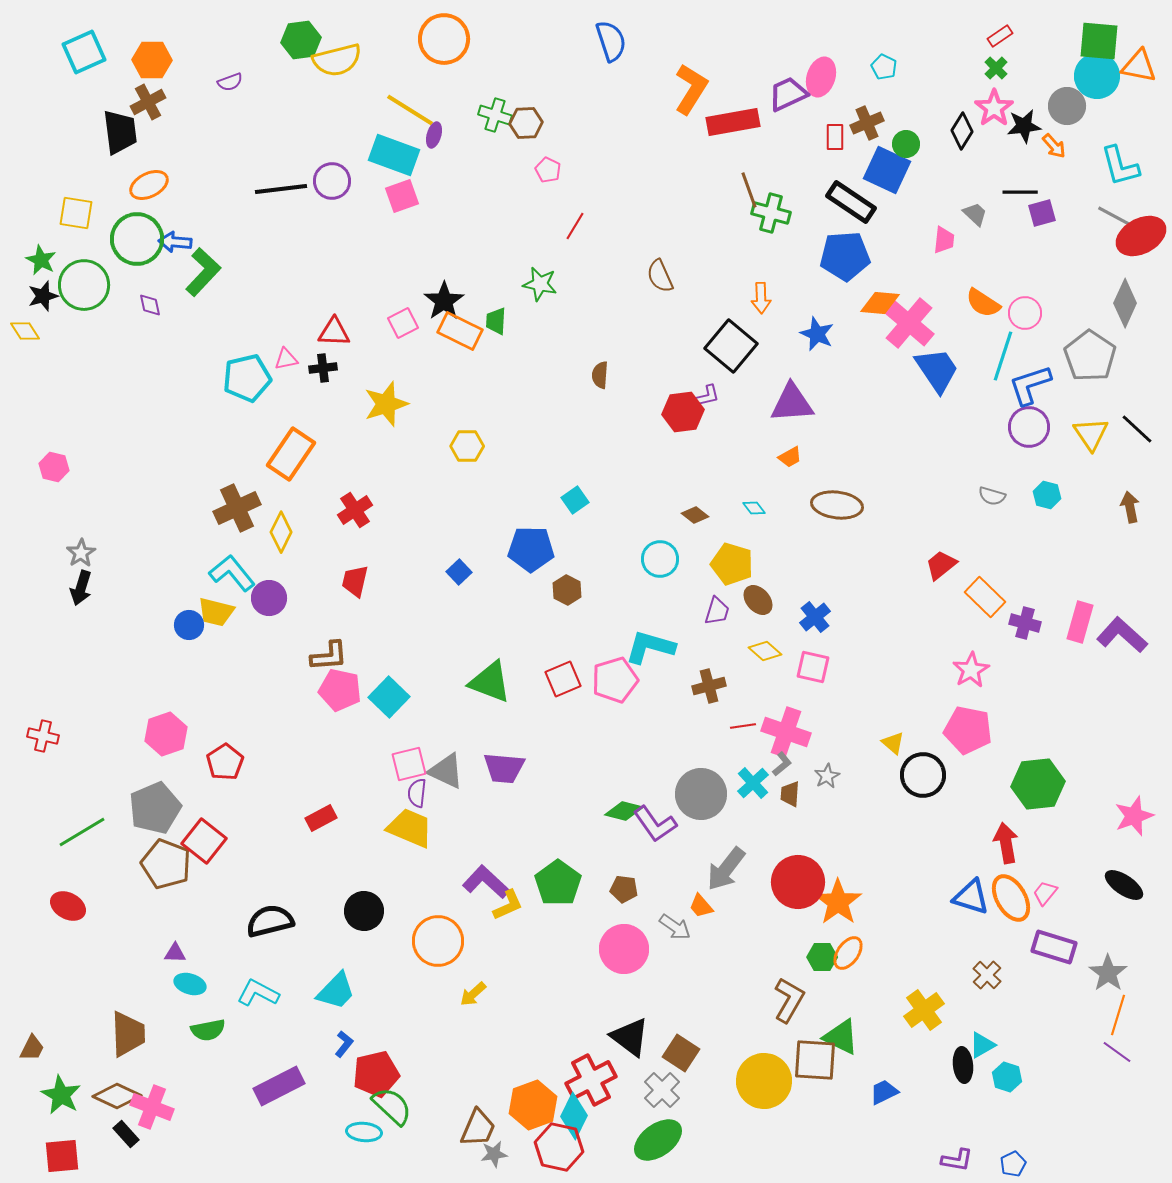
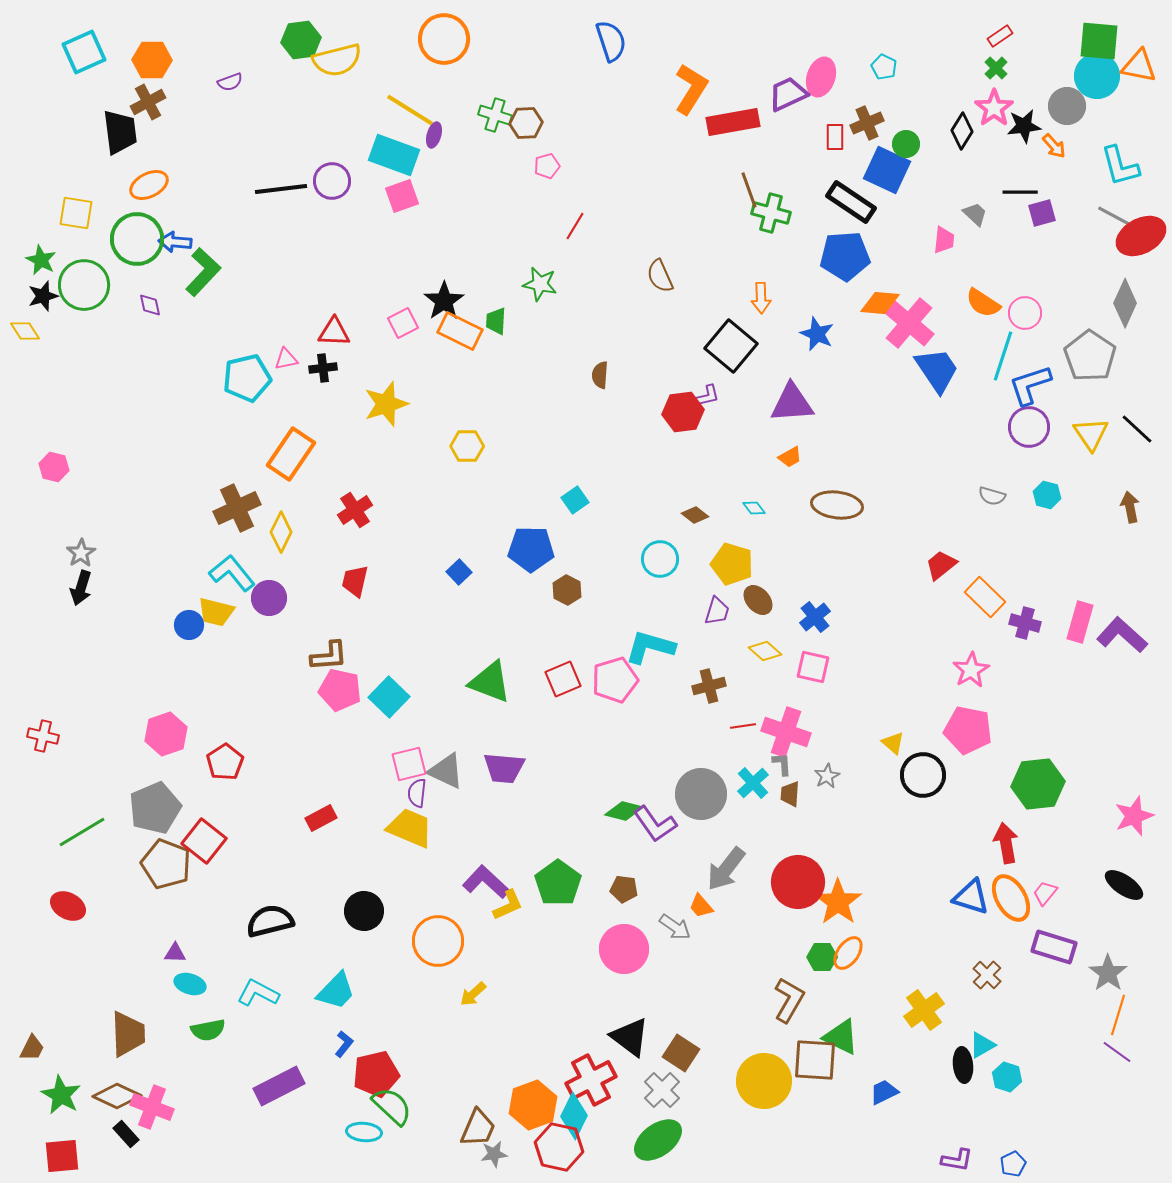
pink pentagon at (548, 170): moved 1 px left, 4 px up; rotated 30 degrees clockwise
gray L-shape at (782, 764): rotated 55 degrees counterclockwise
